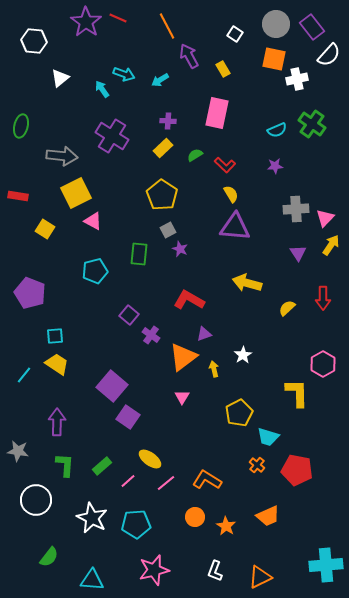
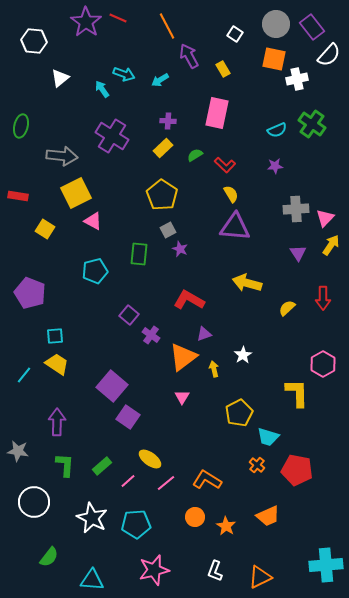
white circle at (36, 500): moved 2 px left, 2 px down
